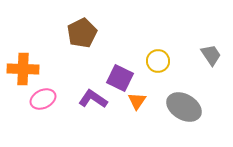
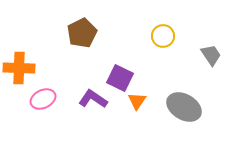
yellow circle: moved 5 px right, 25 px up
orange cross: moved 4 px left, 1 px up
